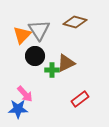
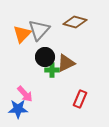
gray triangle: rotated 15 degrees clockwise
orange triangle: moved 1 px up
black circle: moved 10 px right, 1 px down
red rectangle: rotated 30 degrees counterclockwise
